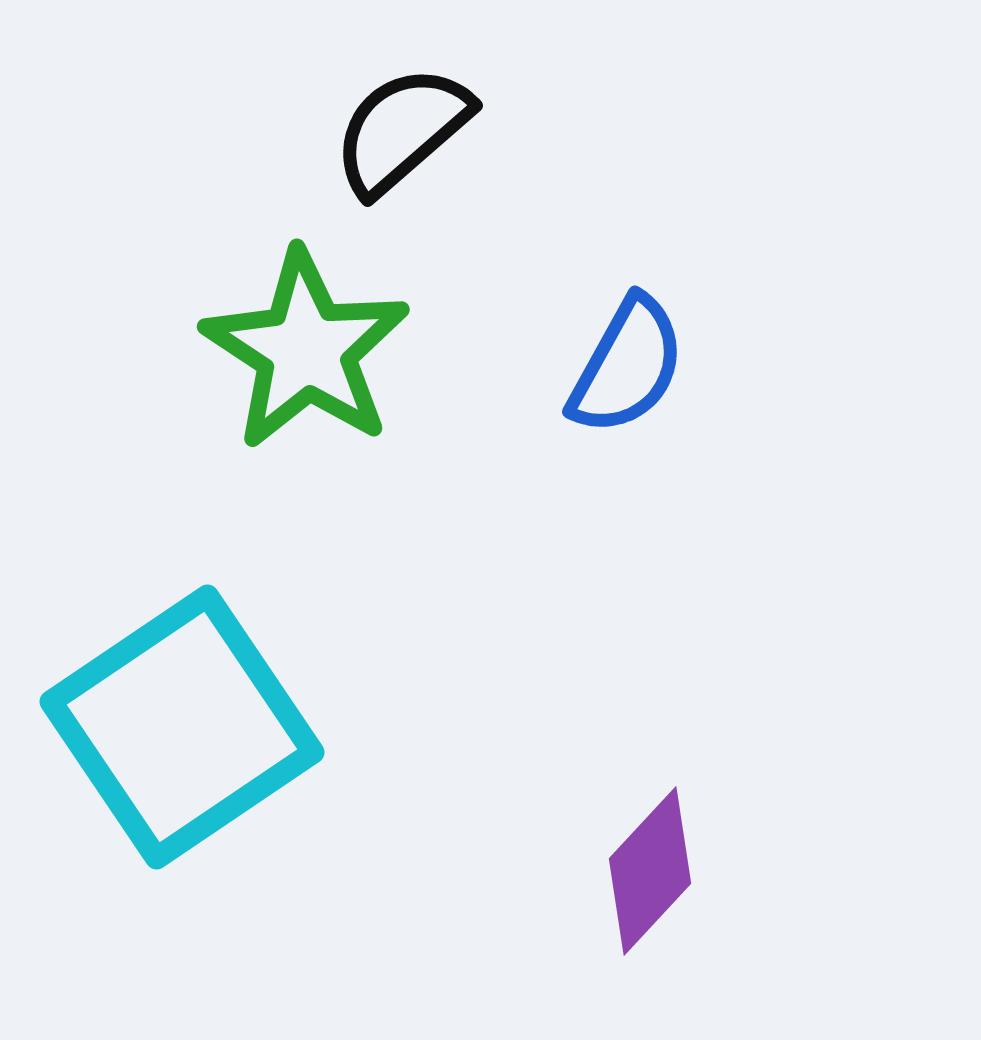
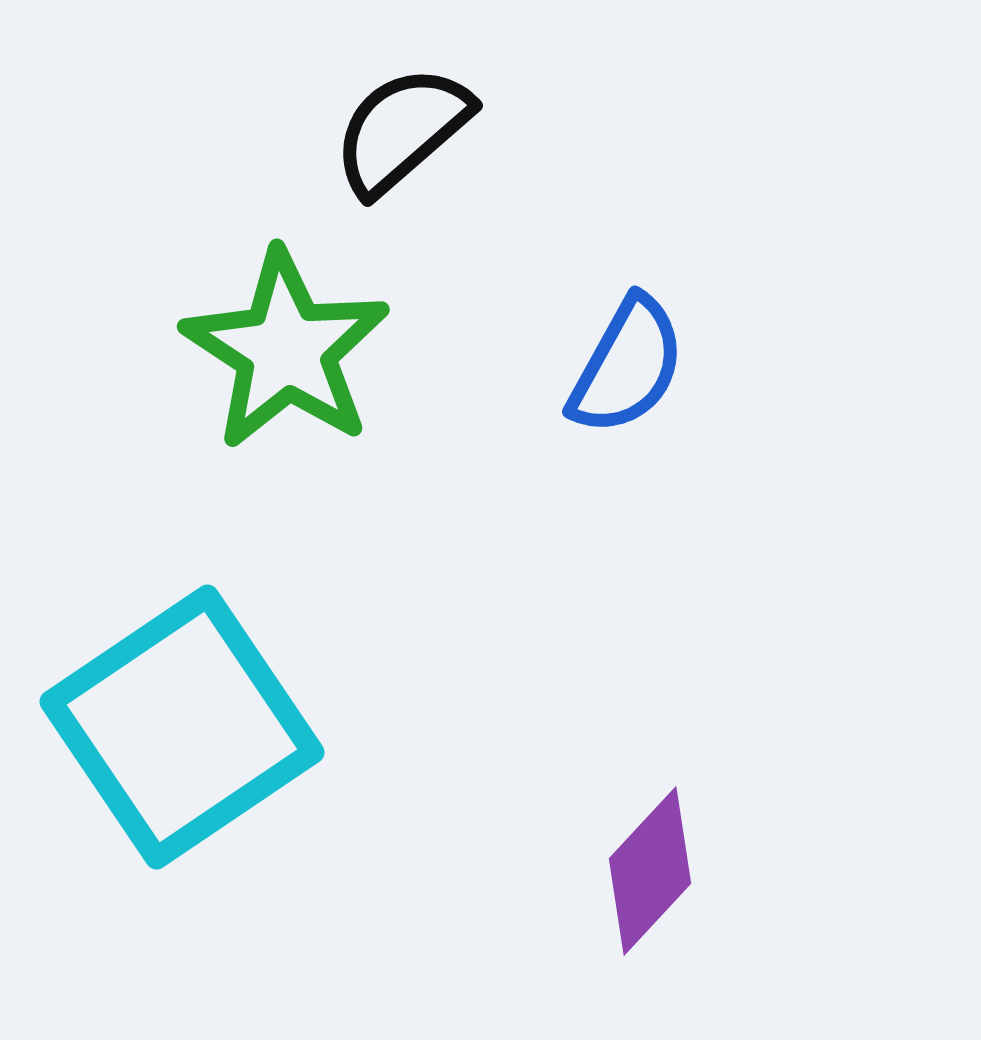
green star: moved 20 px left
